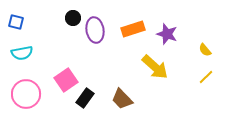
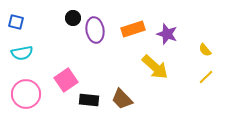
black rectangle: moved 4 px right, 2 px down; rotated 60 degrees clockwise
